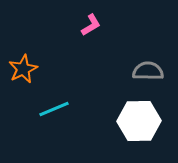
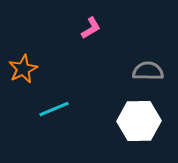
pink L-shape: moved 3 px down
